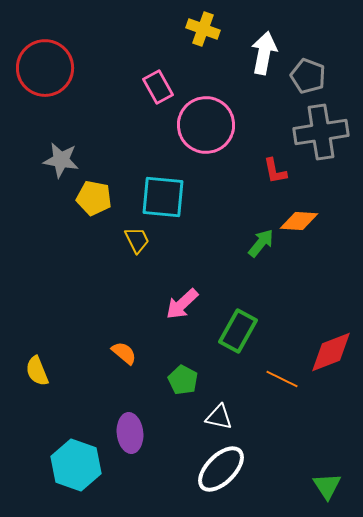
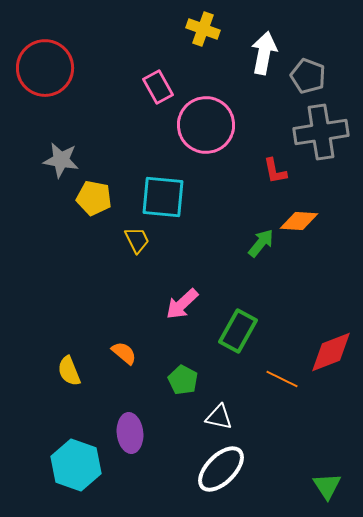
yellow semicircle: moved 32 px right
